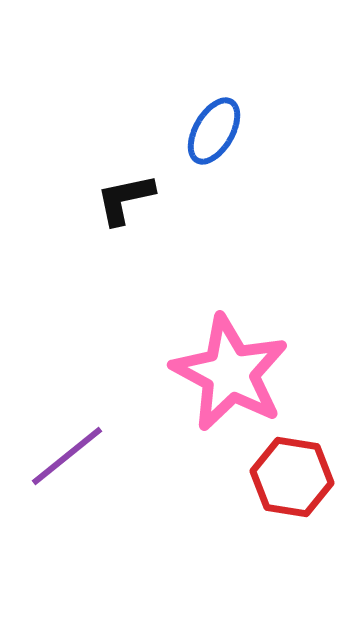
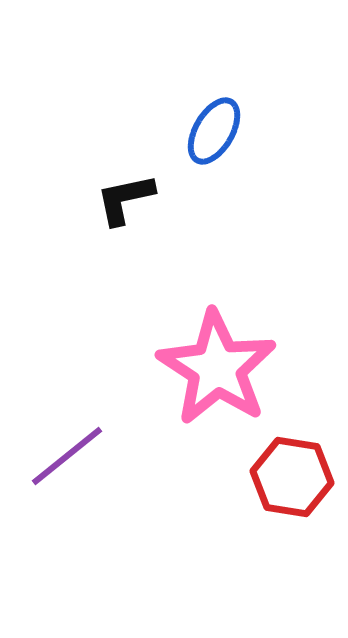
pink star: moved 13 px left, 5 px up; rotated 5 degrees clockwise
